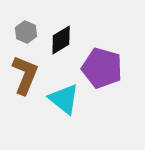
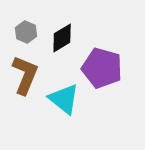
black diamond: moved 1 px right, 2 px up
